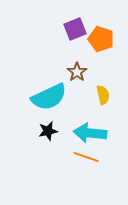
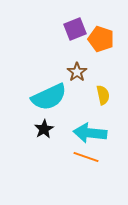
black star: moved 4 px left, 2 px up; rotated 18 degrees counterclockwise
